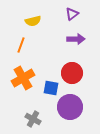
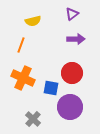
orange cross: rotated 35 degrees counterclockwise
gray cross: rotated 14 degrees clockwise
